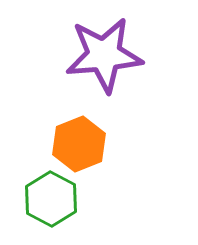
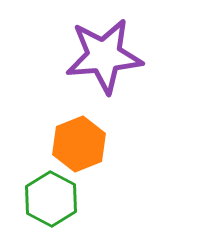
purple star: moved 1 px down
